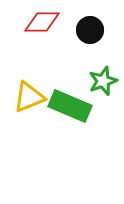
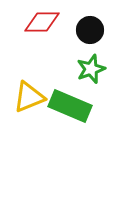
green star: moved 12 px left, 12 px up
